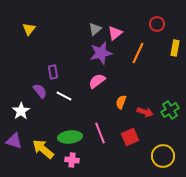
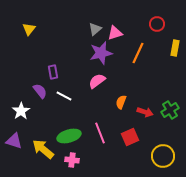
pink triangle: rotated 21 degrees clockwise
green ellipse: moved 1 px left, 1 px up; rotated 10 degrees counterclockwise
